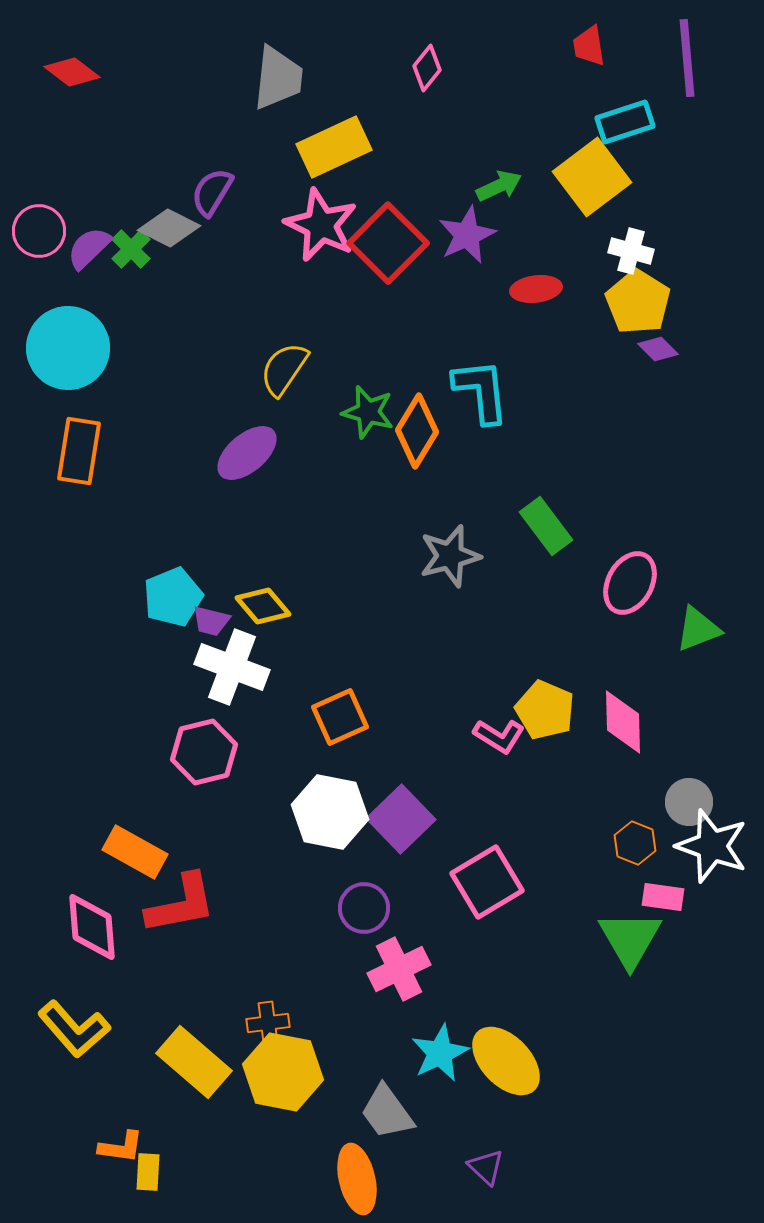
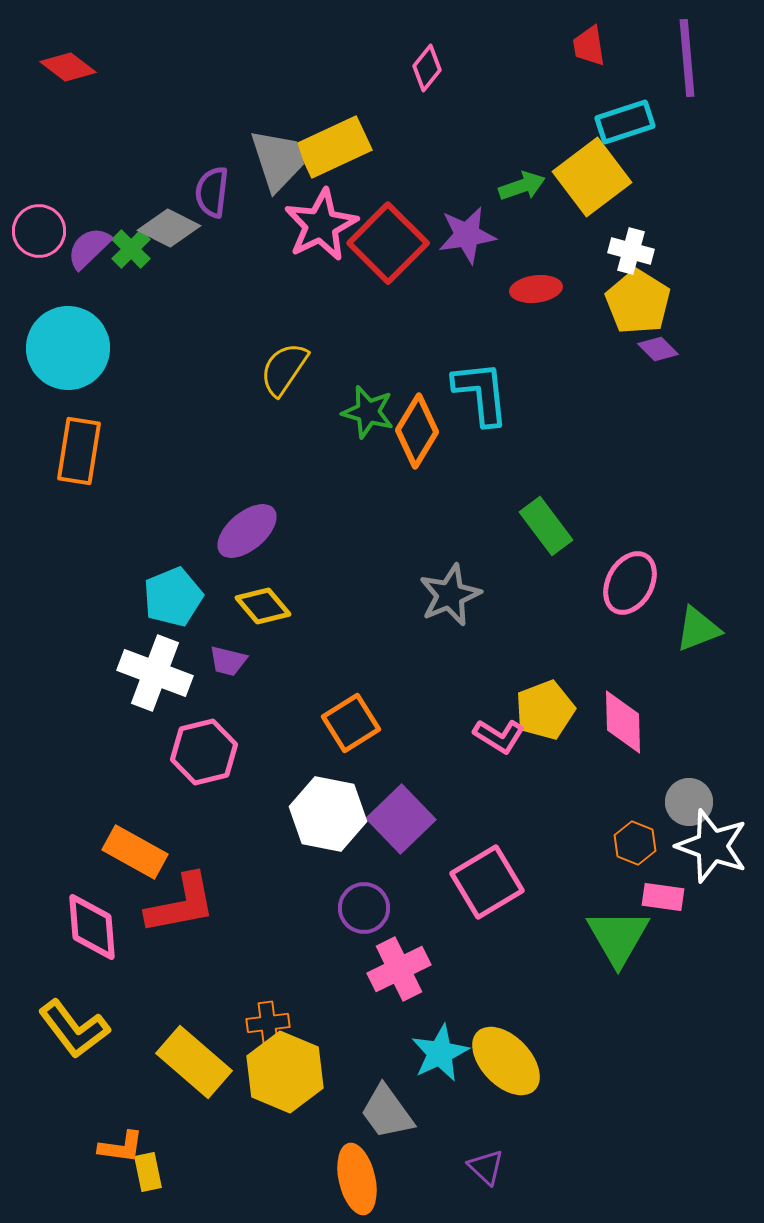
red diamond at (72, 72): moved 4 px left, 5 px up
gray trapezoid at (278, 78): moved 82 px down; rotated 24 degrees counterclockwise
green arrow at (499, 186): moved 23 px right; rotated 6 degrees clockwise
purple semicircle at (212, 192): rotated 24 degrees counterclockwise
pink star at (321, 225): rotated 20 degrees clockwise
purple star at (467, 235): rotated 16 degrees clockwise
cyan L-shape at (481, 391): moved 2 px down
purple ellipse at (247, 453): moved 78 px down
gray star at (450, 556): moved 39 px down; rotated 8 degrees counterclockwise
purple trapezoid at (211, 621): moved 17 px right, 40 px down
white cross at (232, 667): moved 77 px left, 6 px down
yellow pentagon at (545, 710): rotated 28 degrees clockwise
orange square at (340, 717): moved 11 px right, 6 px down; rotated 8 degrees counterclockwise
white hexagon at (330, 812): moved 2 px left, 2 px down
green triangle at (630, 939): moved 12 px left, 2 px up
yellow L-shape at (74, 1029): rotated 4 degrees clockwise
yellow hexagon at (283, 1072): moved 2 px right; rotated 12 degrees clockwise
yellow rectangle at (148, 1172): rotated 15 degrees counterclockwise
